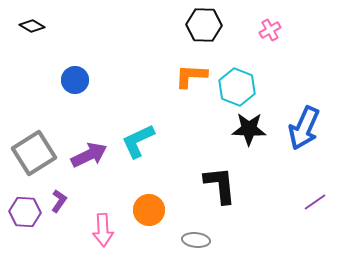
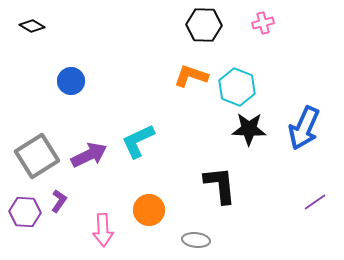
pink cross: moved 7 px left, 7 px up; rotated 15 degrees clockwise
orange L-shape: rotated 16 degrees clockwise
blue circle: moved 4 px left, 1 px down
gray square: moved 3 px right, 3 px down
